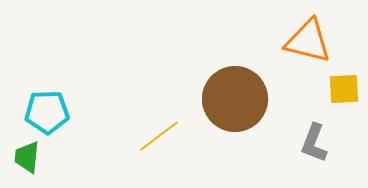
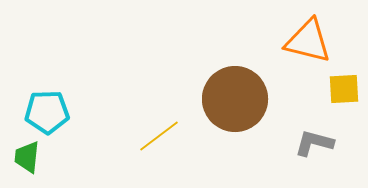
gray L-shape: rotated 84 degrees clockwise
